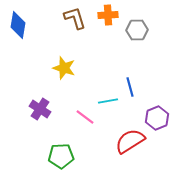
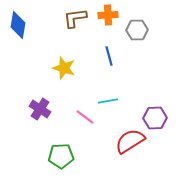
brown L-shape: rotated 80 degrees counterclockwise
blue line: moved 21 px left, 31 px up
purple hexagon: moved 2 px left; rotated 20 degrees clockwise
